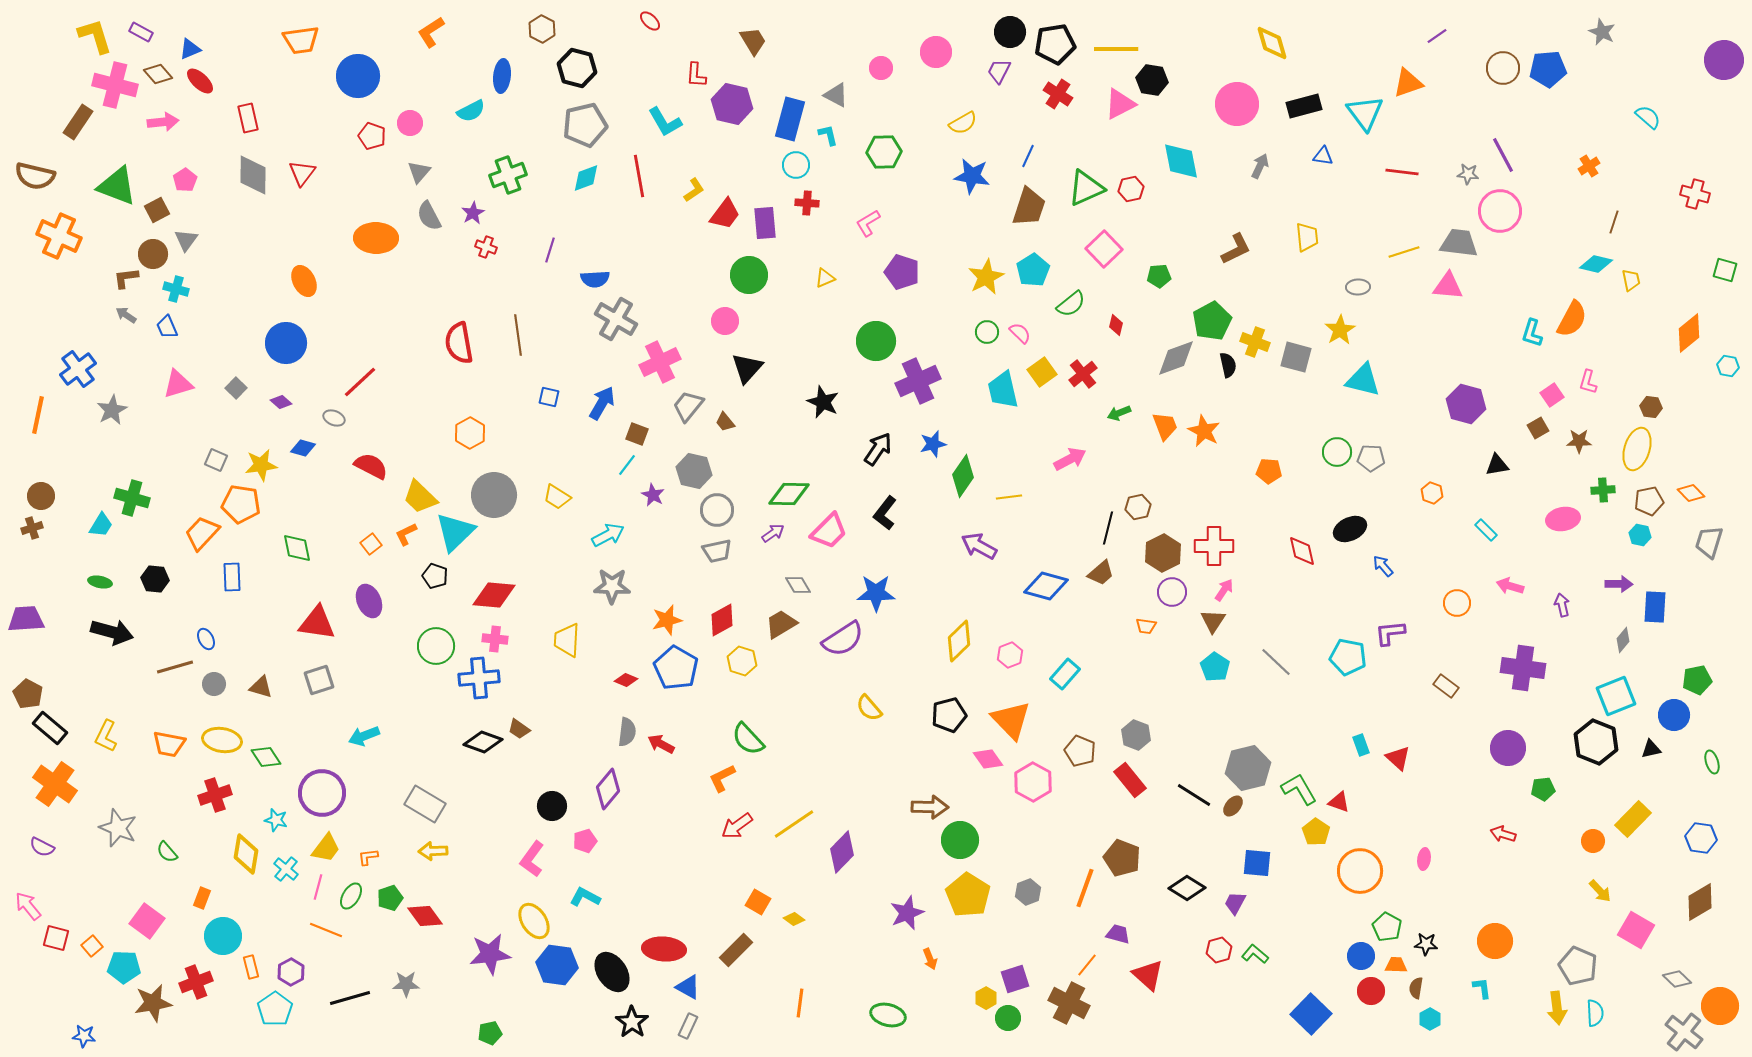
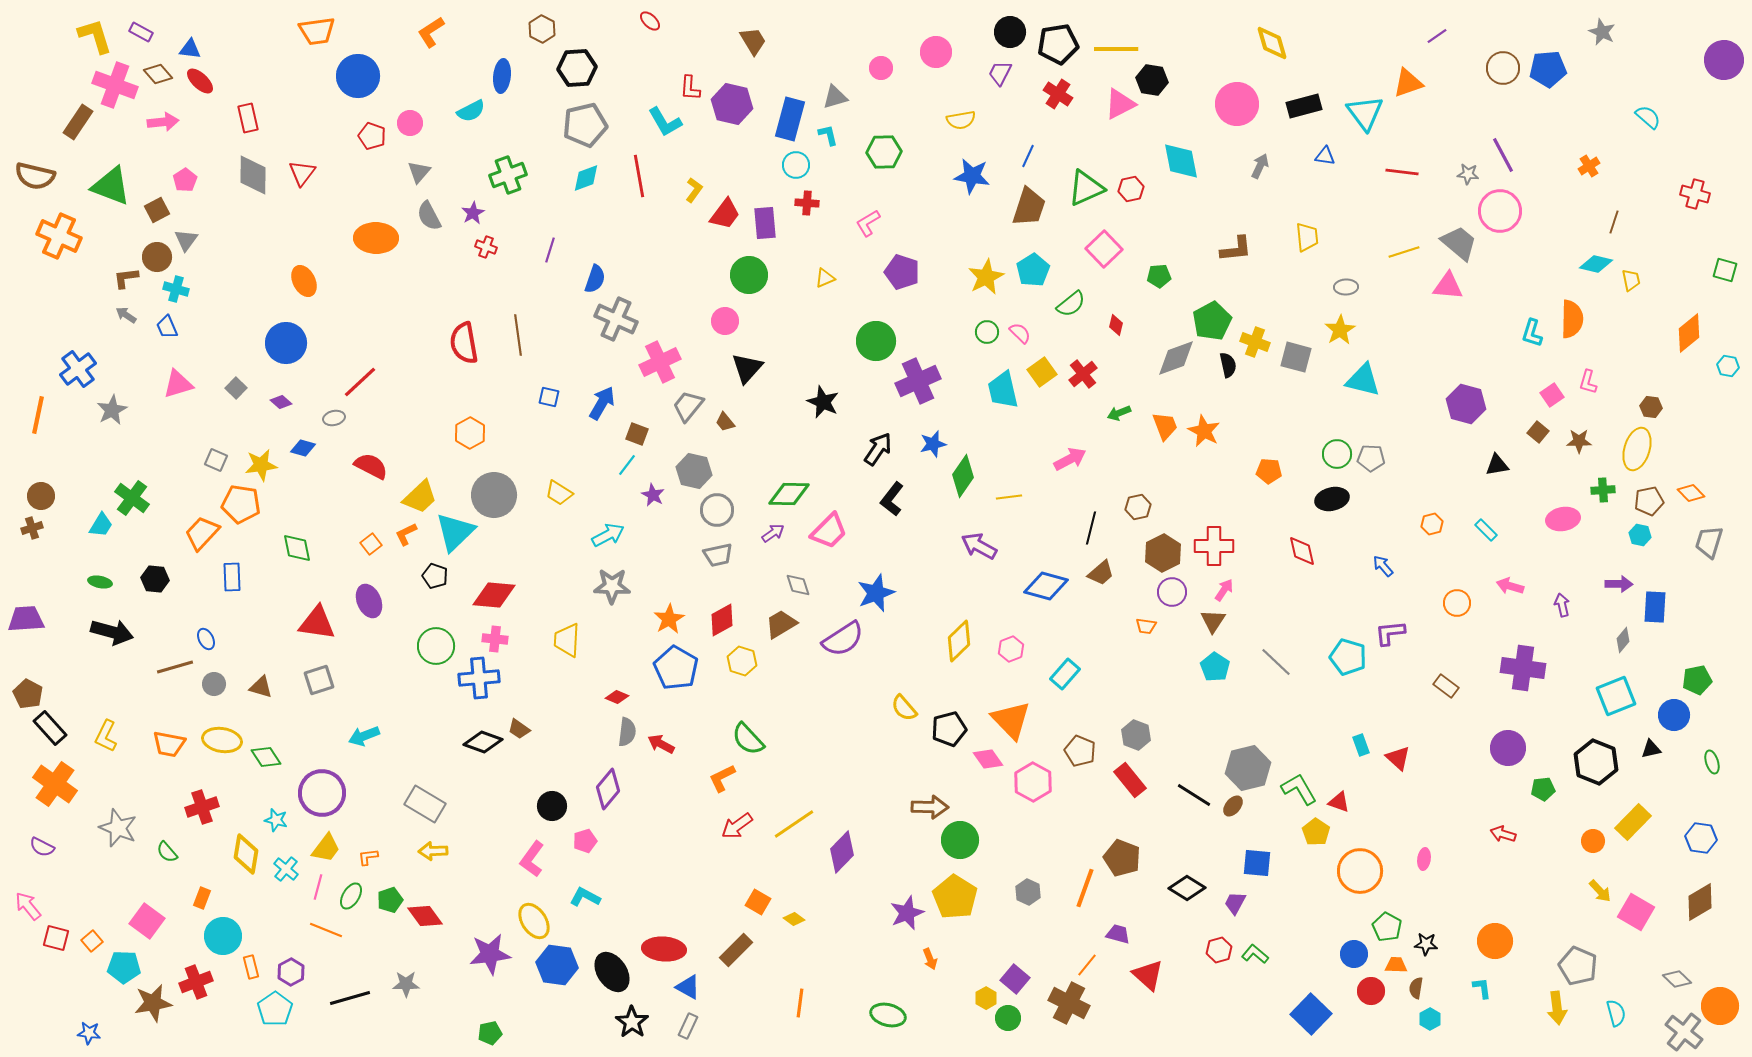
orange trapezoid at (301, 40): moved 16 px right, 9 px up
black pentagon at (1055, 44): moved 3 px right
blue triangle at (190, 49): rotated 30 degrees clockwise
black hexagon at (577, 68): rotated 18 degrees counterclockwise
purple trapezoid at (999, 71): moved 1 px right, 2 px down
red L-shape at (696, 75): moved 6 px left, 13 px down
pink cross at (115, 85): rotated 6 degrees clockwise
gray triangle at (836, 95): moved 1 px left, 2 px down; rotated 44 degrees counterclockwise
yellow semicircle at (963, 123): moved 2 px left, 3 px up; rotated 20 degrees clockwise
blue triangle at (1323, 156): moved 2 px right
green triangle at (117, 186): moved 6 px left
yellow L-shape at (694, 190): rotated 20 degrees counterclockwise
gray trapezoid at (1459, 243): rotated 33 degrees clockwise
brown L-shape at (1236, 249): rotated 20 degrees clockwise
brown circle at (153, 254): moved 4 px right, 3 px down
blue semicircle at (595, 279): rotated 68 degrees counterclockwise
gray ellipse at (1358, 287): moved 12 px left
gray cross at (616, 319): rotated 6 degrees counterclockwise
orange semicircle at (1572, 319): rotated 27 degrees counterclockwise
red semicircle at (459, 343): moved 5 px right
gray ellipse at (334, 418): rotated 35 degrees counterclockwise
brown square at (1538, 428): moved 4 px down; rotated 20 degrees counterclockwise
green circle at (1337, 452): moved 2 px down
orange hexagon at (1432, 493): moved 31 px down; rotated 25 degrees clockwise
yellow trapezoid at (420, 497): rotated 87 degrees counterclockwise
yellow trapezoid at (557, 497): moved 2 px right, 4 px up
green cross at (132, 498): rotated 20 degrees clockwise
black L-shape at (885, 513): moved 7 px right, 14 px up
black line at (1108, 528): moved 17 px left
black ellipse at (1350, 529): moved 18 px left, 30 px up; rotated 12 degrees clockwise
gray trapezoid at (717, 551): moved 1 px right, 4 px down
gray diamond at (798, 585): rotated 12 degrees clockwise
blue star at (876, 593): rotated 21 degrees counterclockwise
orange star at (667, 620): moved 2 px right, 1 px up; rotated 16 degrees counterclockwise
pink hexagon at (1010, 655): moved 1 px right, 6 px up
cyan pentagon at (1348, 657): rotated 6 degrees clockwise
red diamond at (626, 680): moved 9 px left, 17 px down
yellow semicircle at (869, 708): moved 35 px right
black pentagon at (949, 715): moved 14 px down
black rectangle at (50, 728): rotated 8 degrees clockwise
black hexagon at (1596, 742): moved 20 px down
red cross at (215, 795): moved 13 px left, 12 px down
yellow rectangle at (1633, 819): moved 3 px down
gray hexagon at (1028, 892): rotated 15 degrees counterclockwise
yellow pentagon at (968, 895): moved 13 px left, 2 px down
green pentagon at (390, 898): moved 2 px down
pink square at (1636, 930): moved 18 px up
orange square at (92, 946): moved 5 px up
blue circle at (1361, 956): moved 7 px left, 2 px up
purple square at (1015, 979): rotated 32 degrees counterclockwise
cyan semicircle at (1595, 1013): moved 21 px right; rotated 12 degrees counterclockwise
blue star at (84, 1036): moved 5 px right, 3 px up
